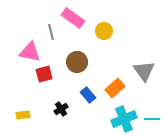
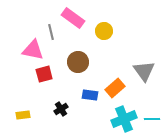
pink triangle: moved 3 px right, 2 px up
brown circle: moved 1 px right
blue rectangle: moved 2 px right; rotated 42 degrees counterclockwise
